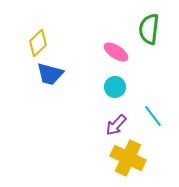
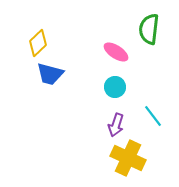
purple arrow: rotated 25 degrees counterclockwise
